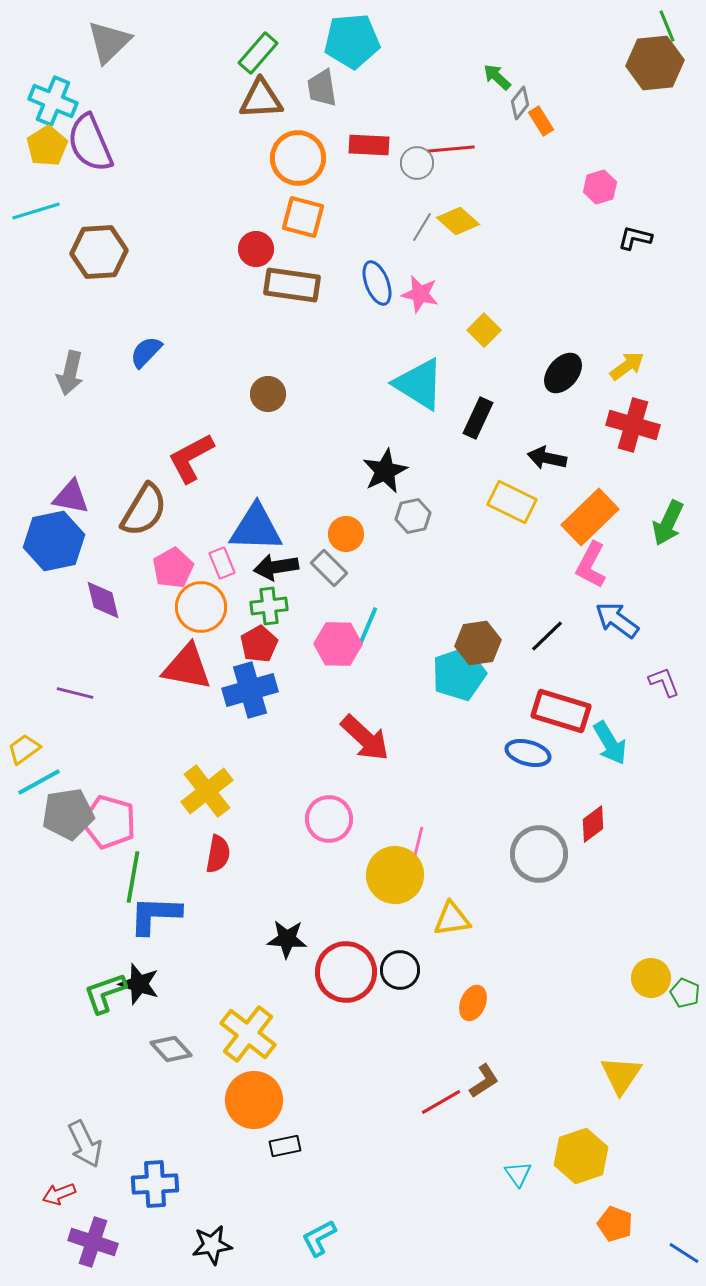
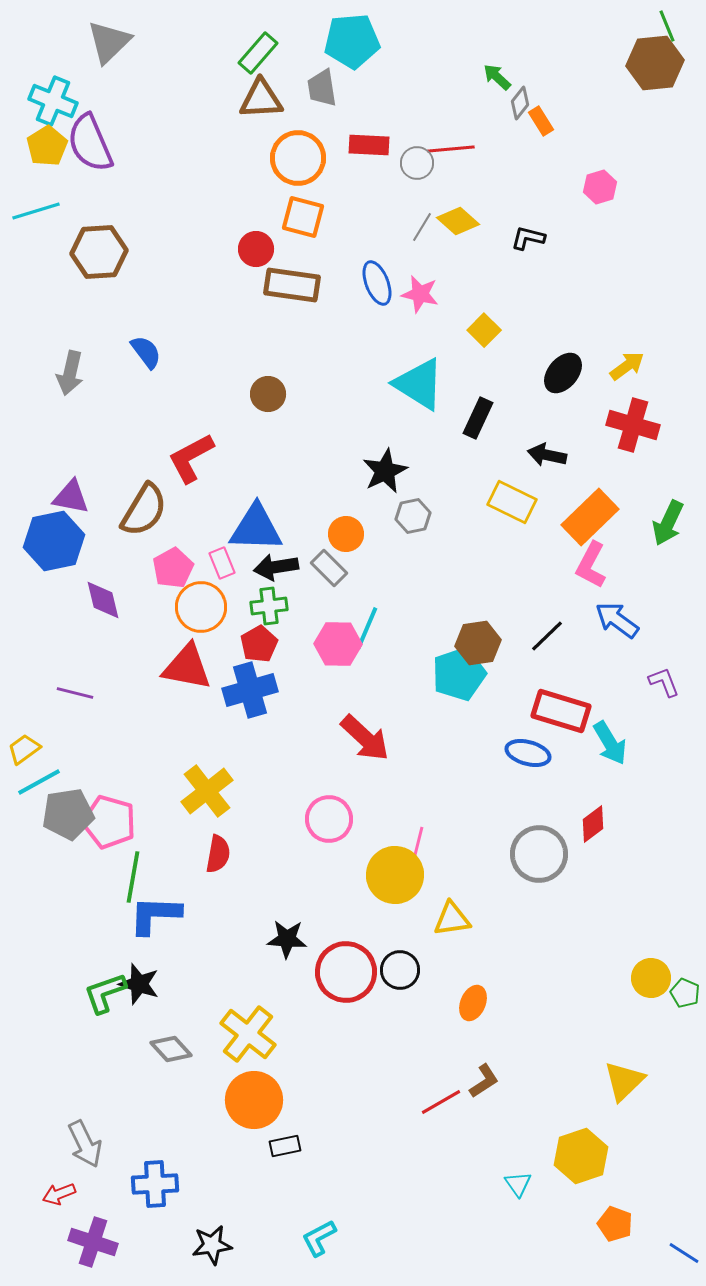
black L-shape at (635, 238): moved 107 px left
blue semicircle at (146, 352): rotated 99 degrees clockwise
black arrow at (547, 458): moved 3 px up
yellow triangle at (621, 1075): moved 3 px right, 6 px down; rotated 12 degrees clockwise
cyan triangle at (518, 1174): moved 10 px down
